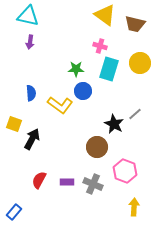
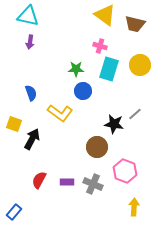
yellow circle: moved 2 px down
blue semicircle: rotated 14 degrees counterclockwise
yellow L-shape: moved 8 px down
black star: rotated 18 degrees counterclockwise
